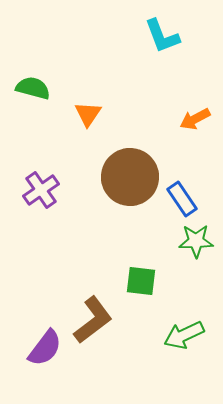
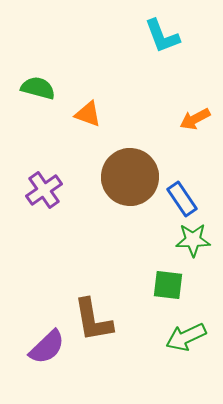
green semicircle: moved 5 px right
orange triangle: rotated 44 degrees counterclockwise
purple cross: moved 3 px right
green star: moved 3 px left, 1 px up
green square: moved 27 px right, 4 px down
brown L-shape: rotated 117 degrees clockwise
green arrow: moved 2 px right, 2 px down
purple semicircle: moved 2 px right, 1 px up; rotated 9 degrees clockwise
